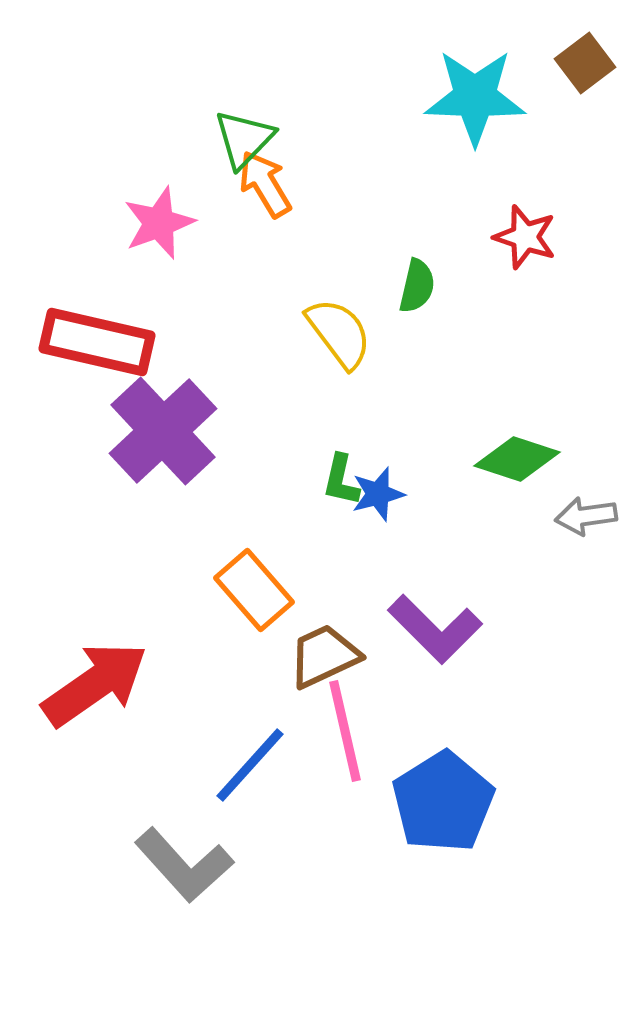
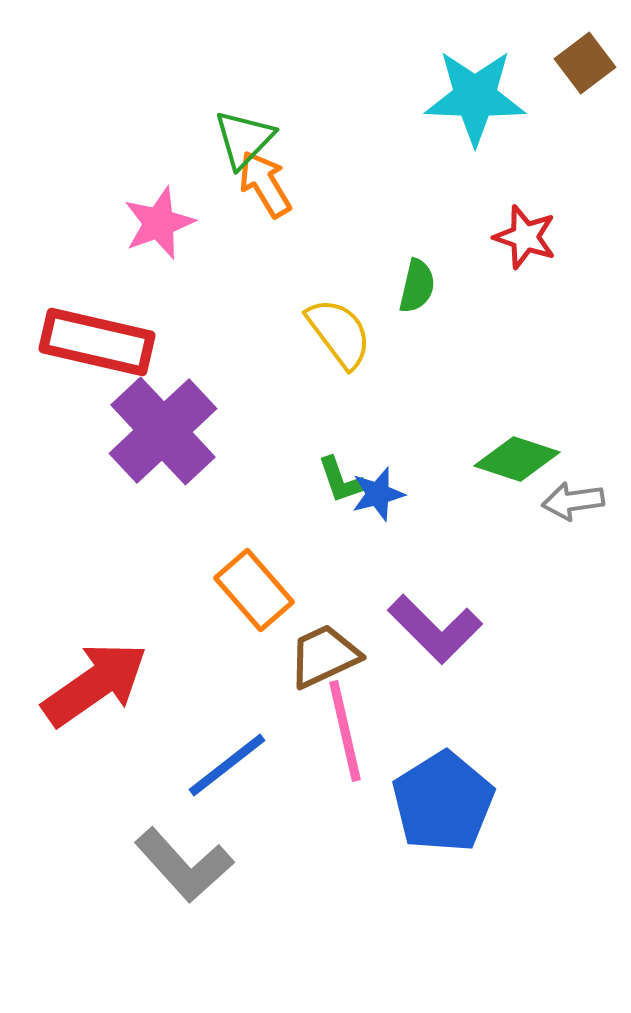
green L-shape: rotated 32 degrees counterclockwise
gray arrow: moved 13 px left, 15 px up
blue line: moved 23 px left; rotated 10 degrees clockwise
